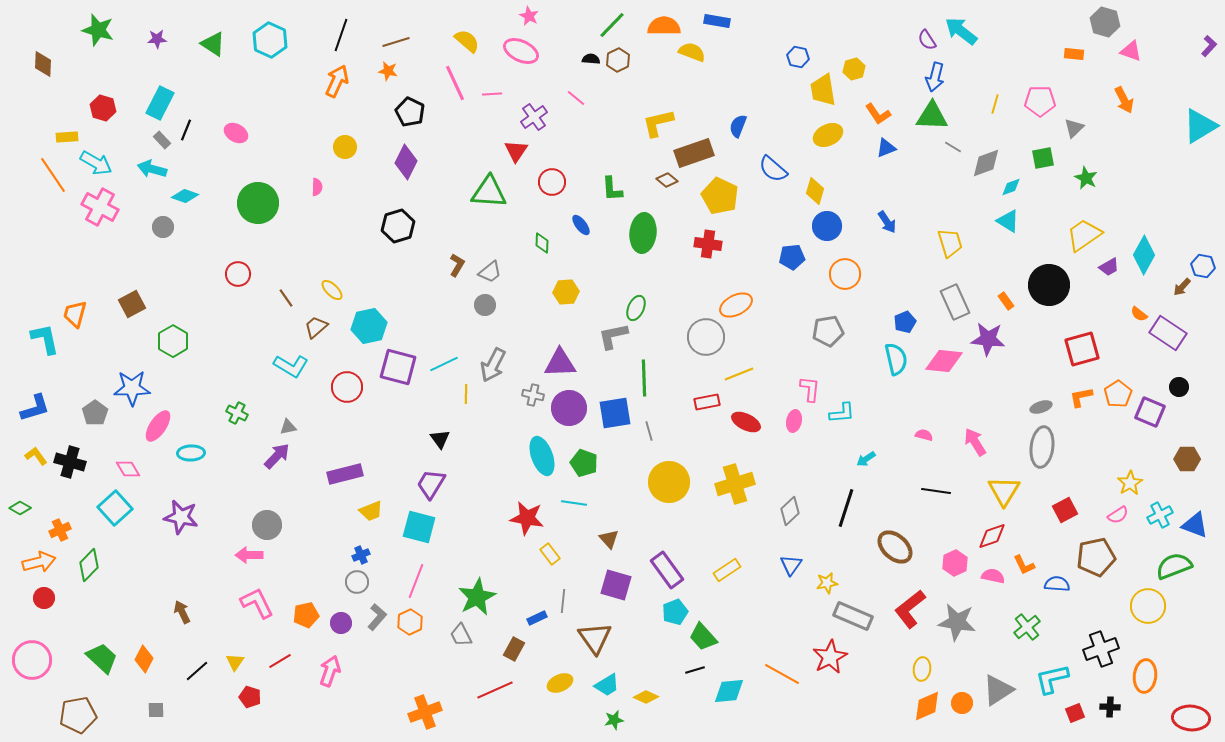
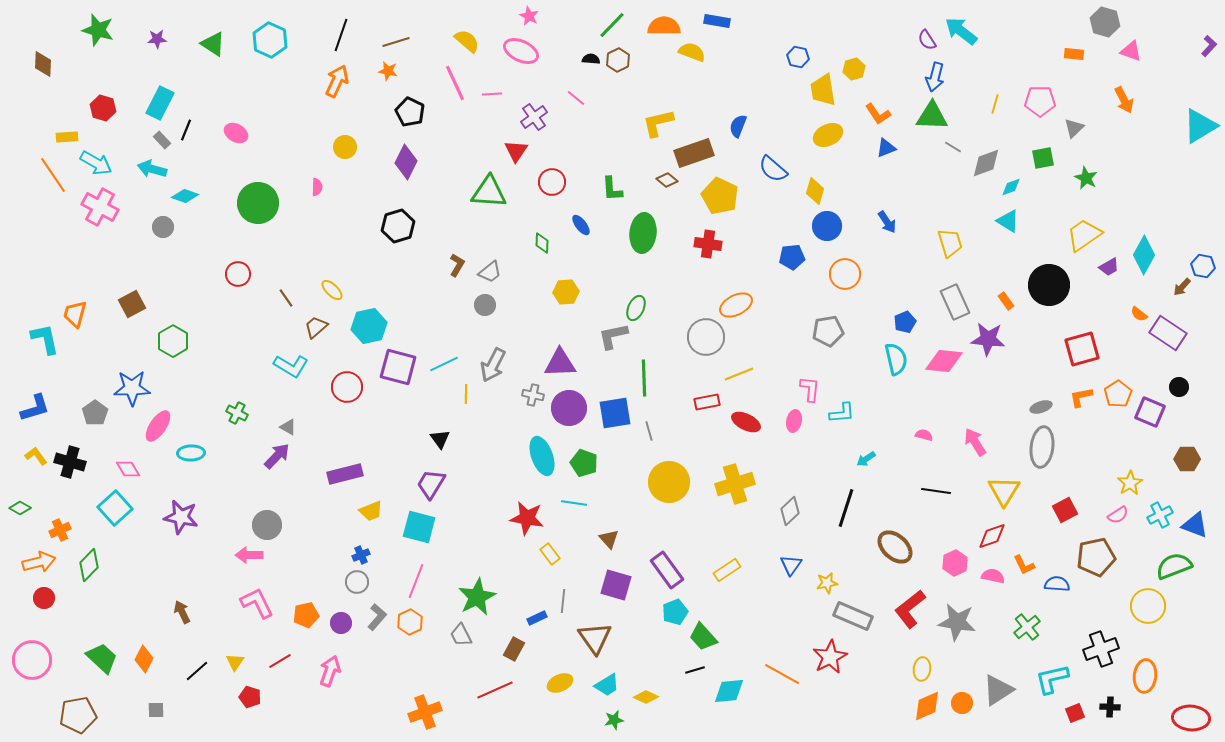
gray triangle at (288, 427): rotated 42 degrees clockwise
